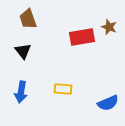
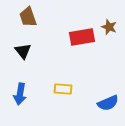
brown trapezoid: moved 2 px up
blue arrow: moved 1 px left, 2 px down
